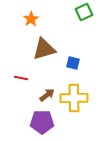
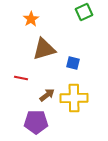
purple pentagon: moved 6 px left
